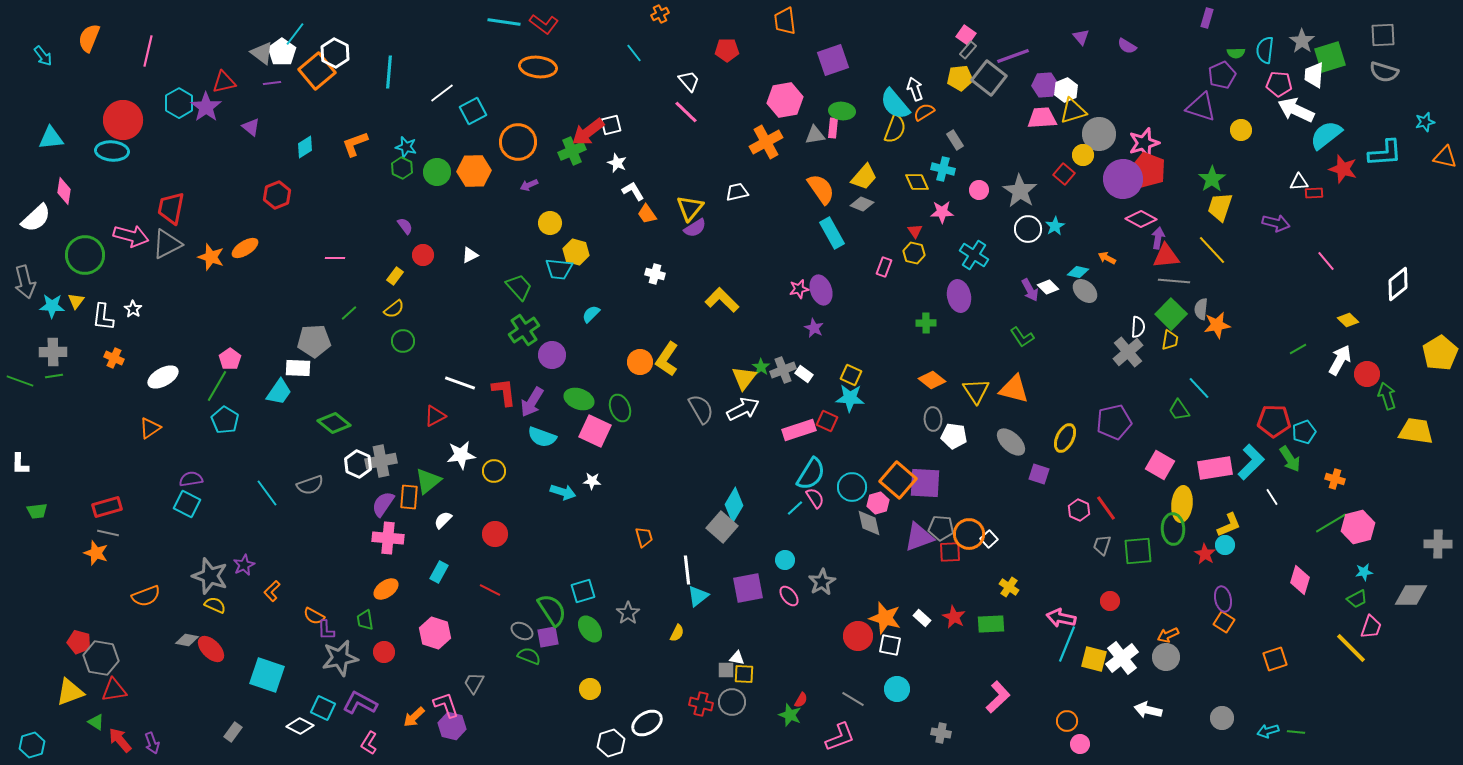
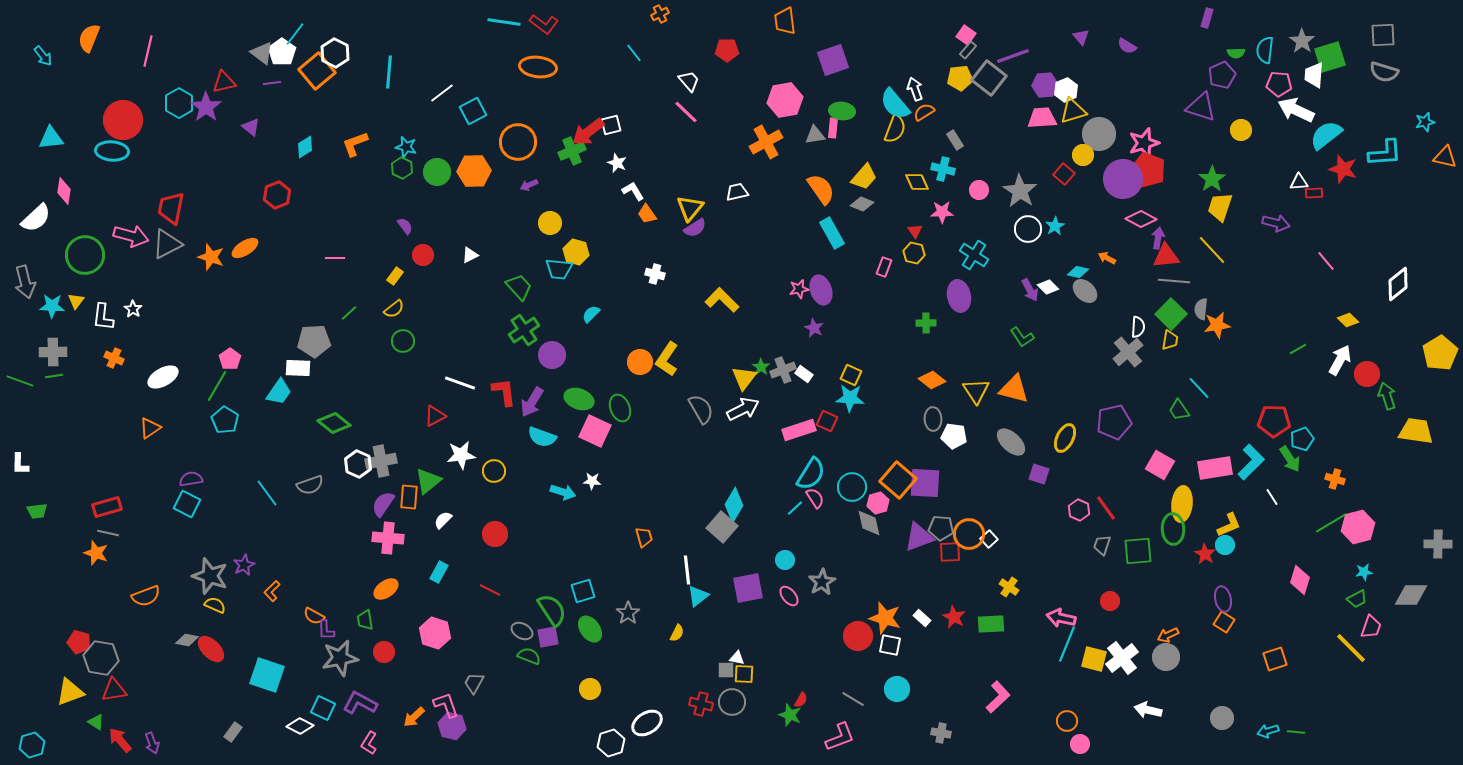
cyan pentagon at (1304, 432): moved 2 px left, 7 px down
